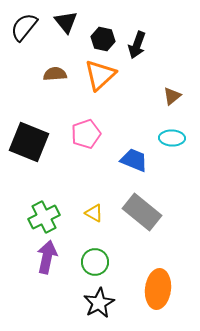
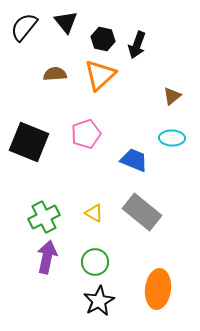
black star: moved 2 px up
